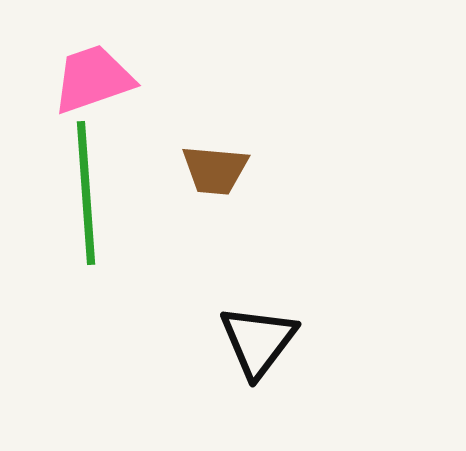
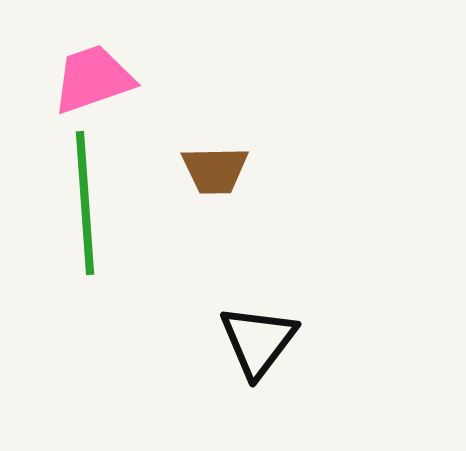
brown trapezoid: rotated 6 degrees counterclockwise
green line: moved 1 px left, 10 px down
